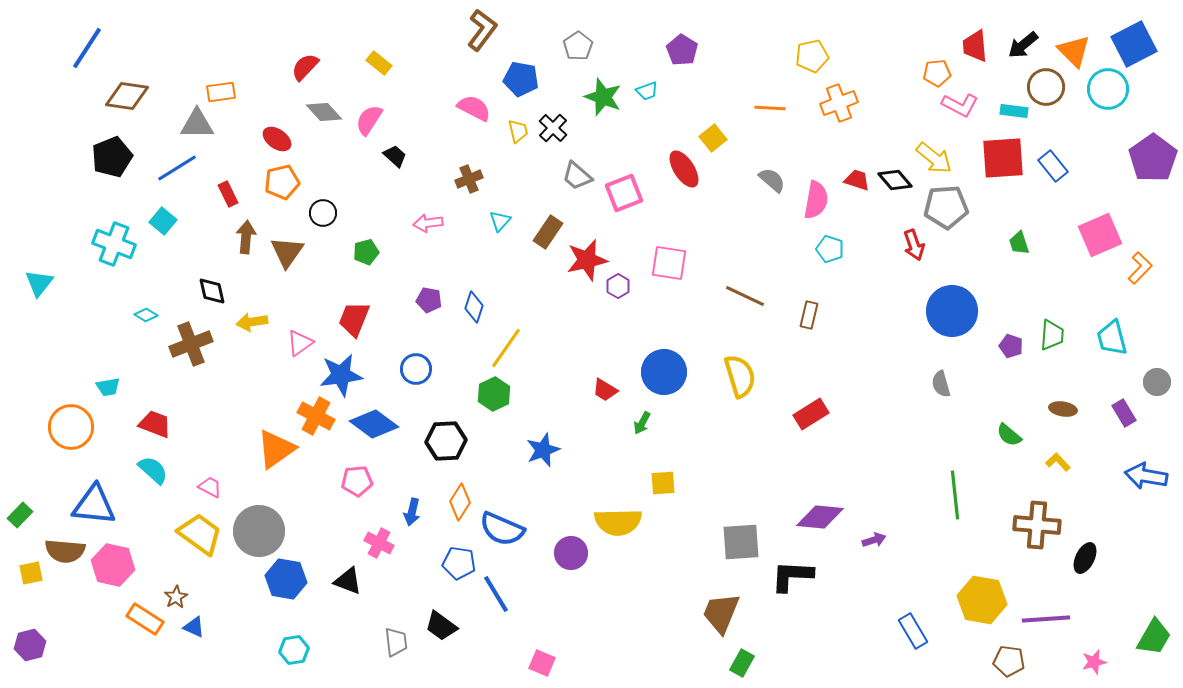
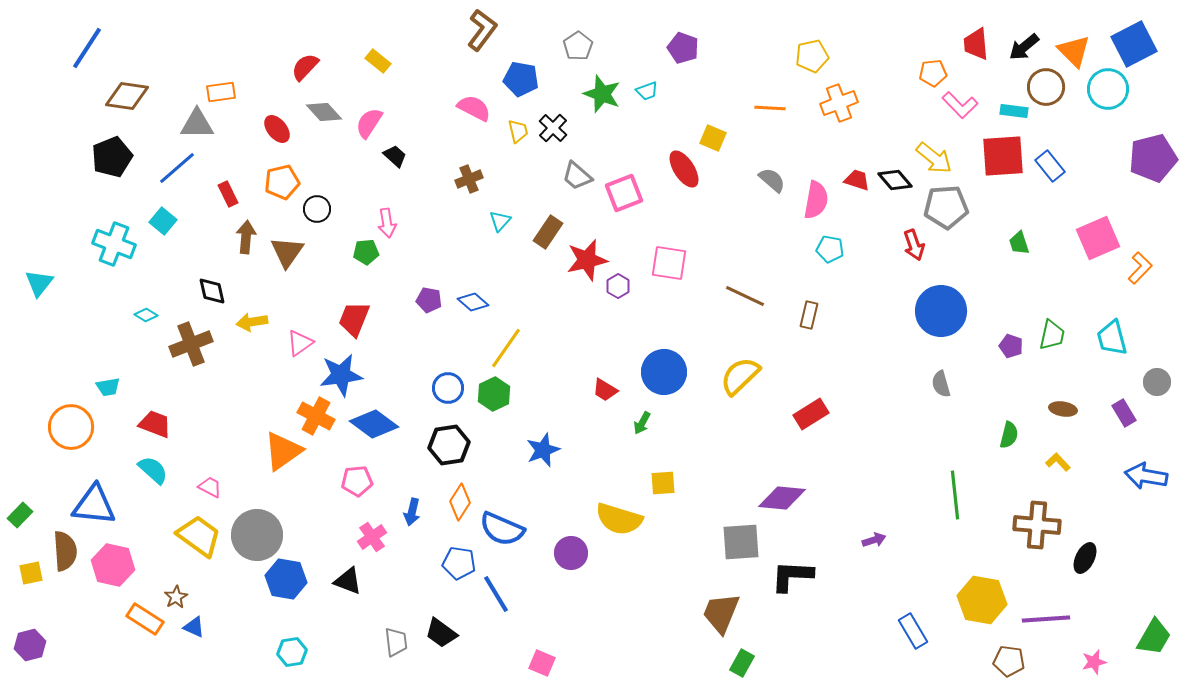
black arrow at (1023, 45): moved 1 px right, 2 px down
red trapezoid at (975, 46): moved 1 px right, 2 px up
purple pentagon at (682, 50): moved 1 px right, 2 px up; rotated 12 degrees counterclockwise
yellow rectangle at (379, 63): moved 1 px left, 2 px up
orange pentagon at (937, 73): moved 4 px left
green star at (603, 97): moved 1 px left, 3 px up
pink L-shape at (960, 105): rotated 18 degrees clockwise
pink semicircle at (369, 120): moved 3 px down
yellow square at (713, 138): rotated 28 degrees counterclockwise
red ellipse at (277, 139): moved 10 px up; rotated 16 degrees clockwise
red square at (1003, 158): moved 2 px up
purple pentagon at (1153, 158): rotated 21 degrees clockwise
blue rectangle at (1053, 166): moved 3 px left
blue line at (177, 168): rotated 9 degrees counterclockwise
black circle at (323, 213): moved 6 px left, 4 px up
pink arrow at (428, 223): moved 41 px left; rotated 92 degrees counterclockwise
pink square at (1100, 235): moved 2 px left, 3 px down
cyan pentagon at (830, 249): rotated 8 degrees counterclockwise
green pentagon at (366, 252): rotated 10 degrees clockwise
blue diamond at (474, 307): moved 1 px left, 5 px up; rotated 68 degrees counterclockwise
blue circle at (952, 311): moved 11 px left
green trapezoid at (1052, 335): rotated 8 degrees clockwise
blue circle at (416, 369): moved 32 px right, 19 px down
yellow semicircle at (740, 376): rotated 117 degrees counterclockwise
green semicircle at (1009, 435): rotated 116 degrees counterclockwise
black hexagon at (446, 441): moved 3 px right, 4 px down; rotated 6 degrees counterclockwise
orange triangle at (276, 449): moved 7 px right, 2 px down
purple diamond at (820, 517): moved 38 px left, 19 px up
yellow semicircle at (618, 522): moved 1 px right, 3 px up; rotated 18 degrees clockwise
gray circle at (259, 531): moved 2 px left, 4 px down
yellow trapezoid at (200, 534): moved 1 px left, 2 px down
pink cross at (379, 543): moved 7 px left, 6 px up; rotated 28 degrees clockwise
brown semicircle at (65, 551): rotated 99 degrees counterclockwise
black trapezoid at (441, 626): moved 7 px down
cyan hexagon at (294, 650): moved 2 px left, 2 px down
